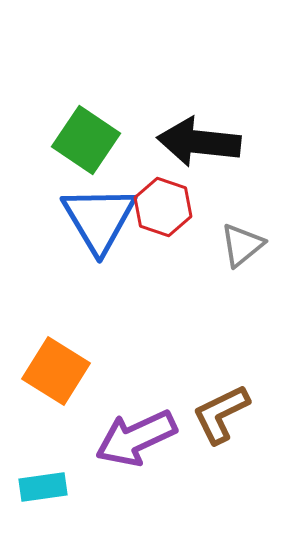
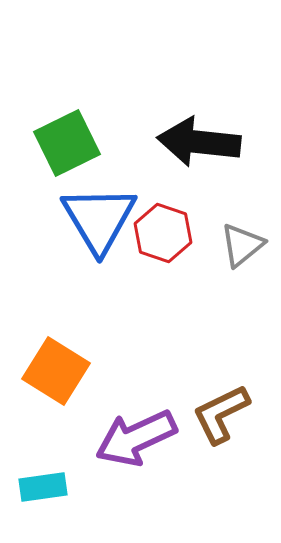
green square: moved 19 px left, 3 px down; rotated 30 degrees clockwise
red hexagon: moved 26 px down
